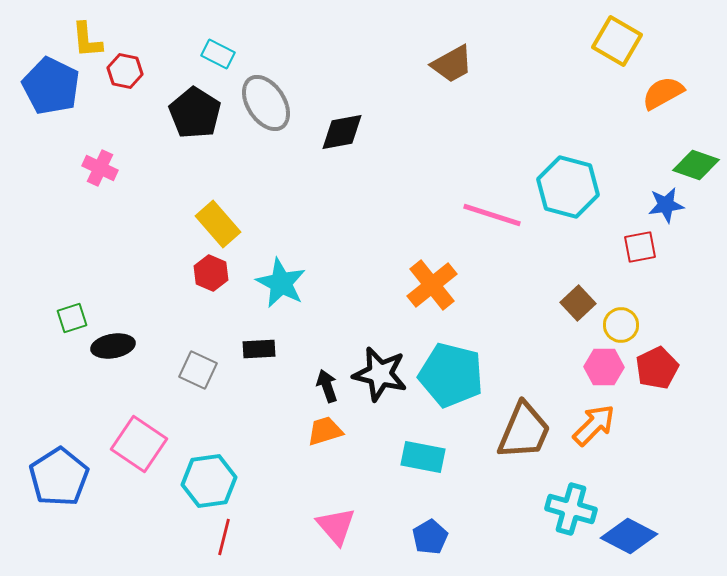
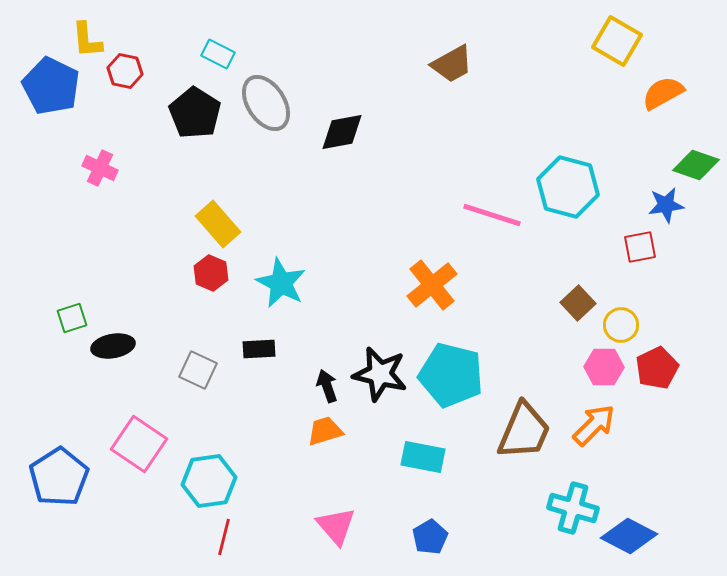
cyan cross at (571, 509): moved 2 px right, 1 px up
